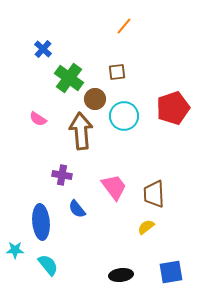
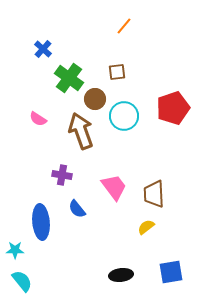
brown arrow: rotated 15 degrees counterclockwise
cyan semicircle: moved 26 px left, 16 px down
